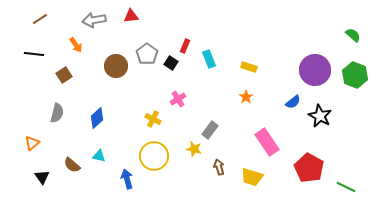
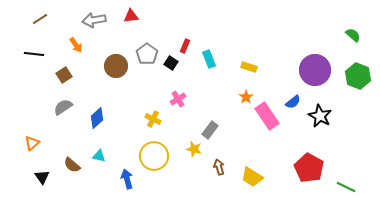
green hexagon: moved 3 px right, 1 px down
gray semicircle: moved 6 px right, 6 px up; rotated 138 degrees counterclockwise
pink rectangle: moved 26 px up
yellow trapezoid: rotated 15 degrees clockwise
